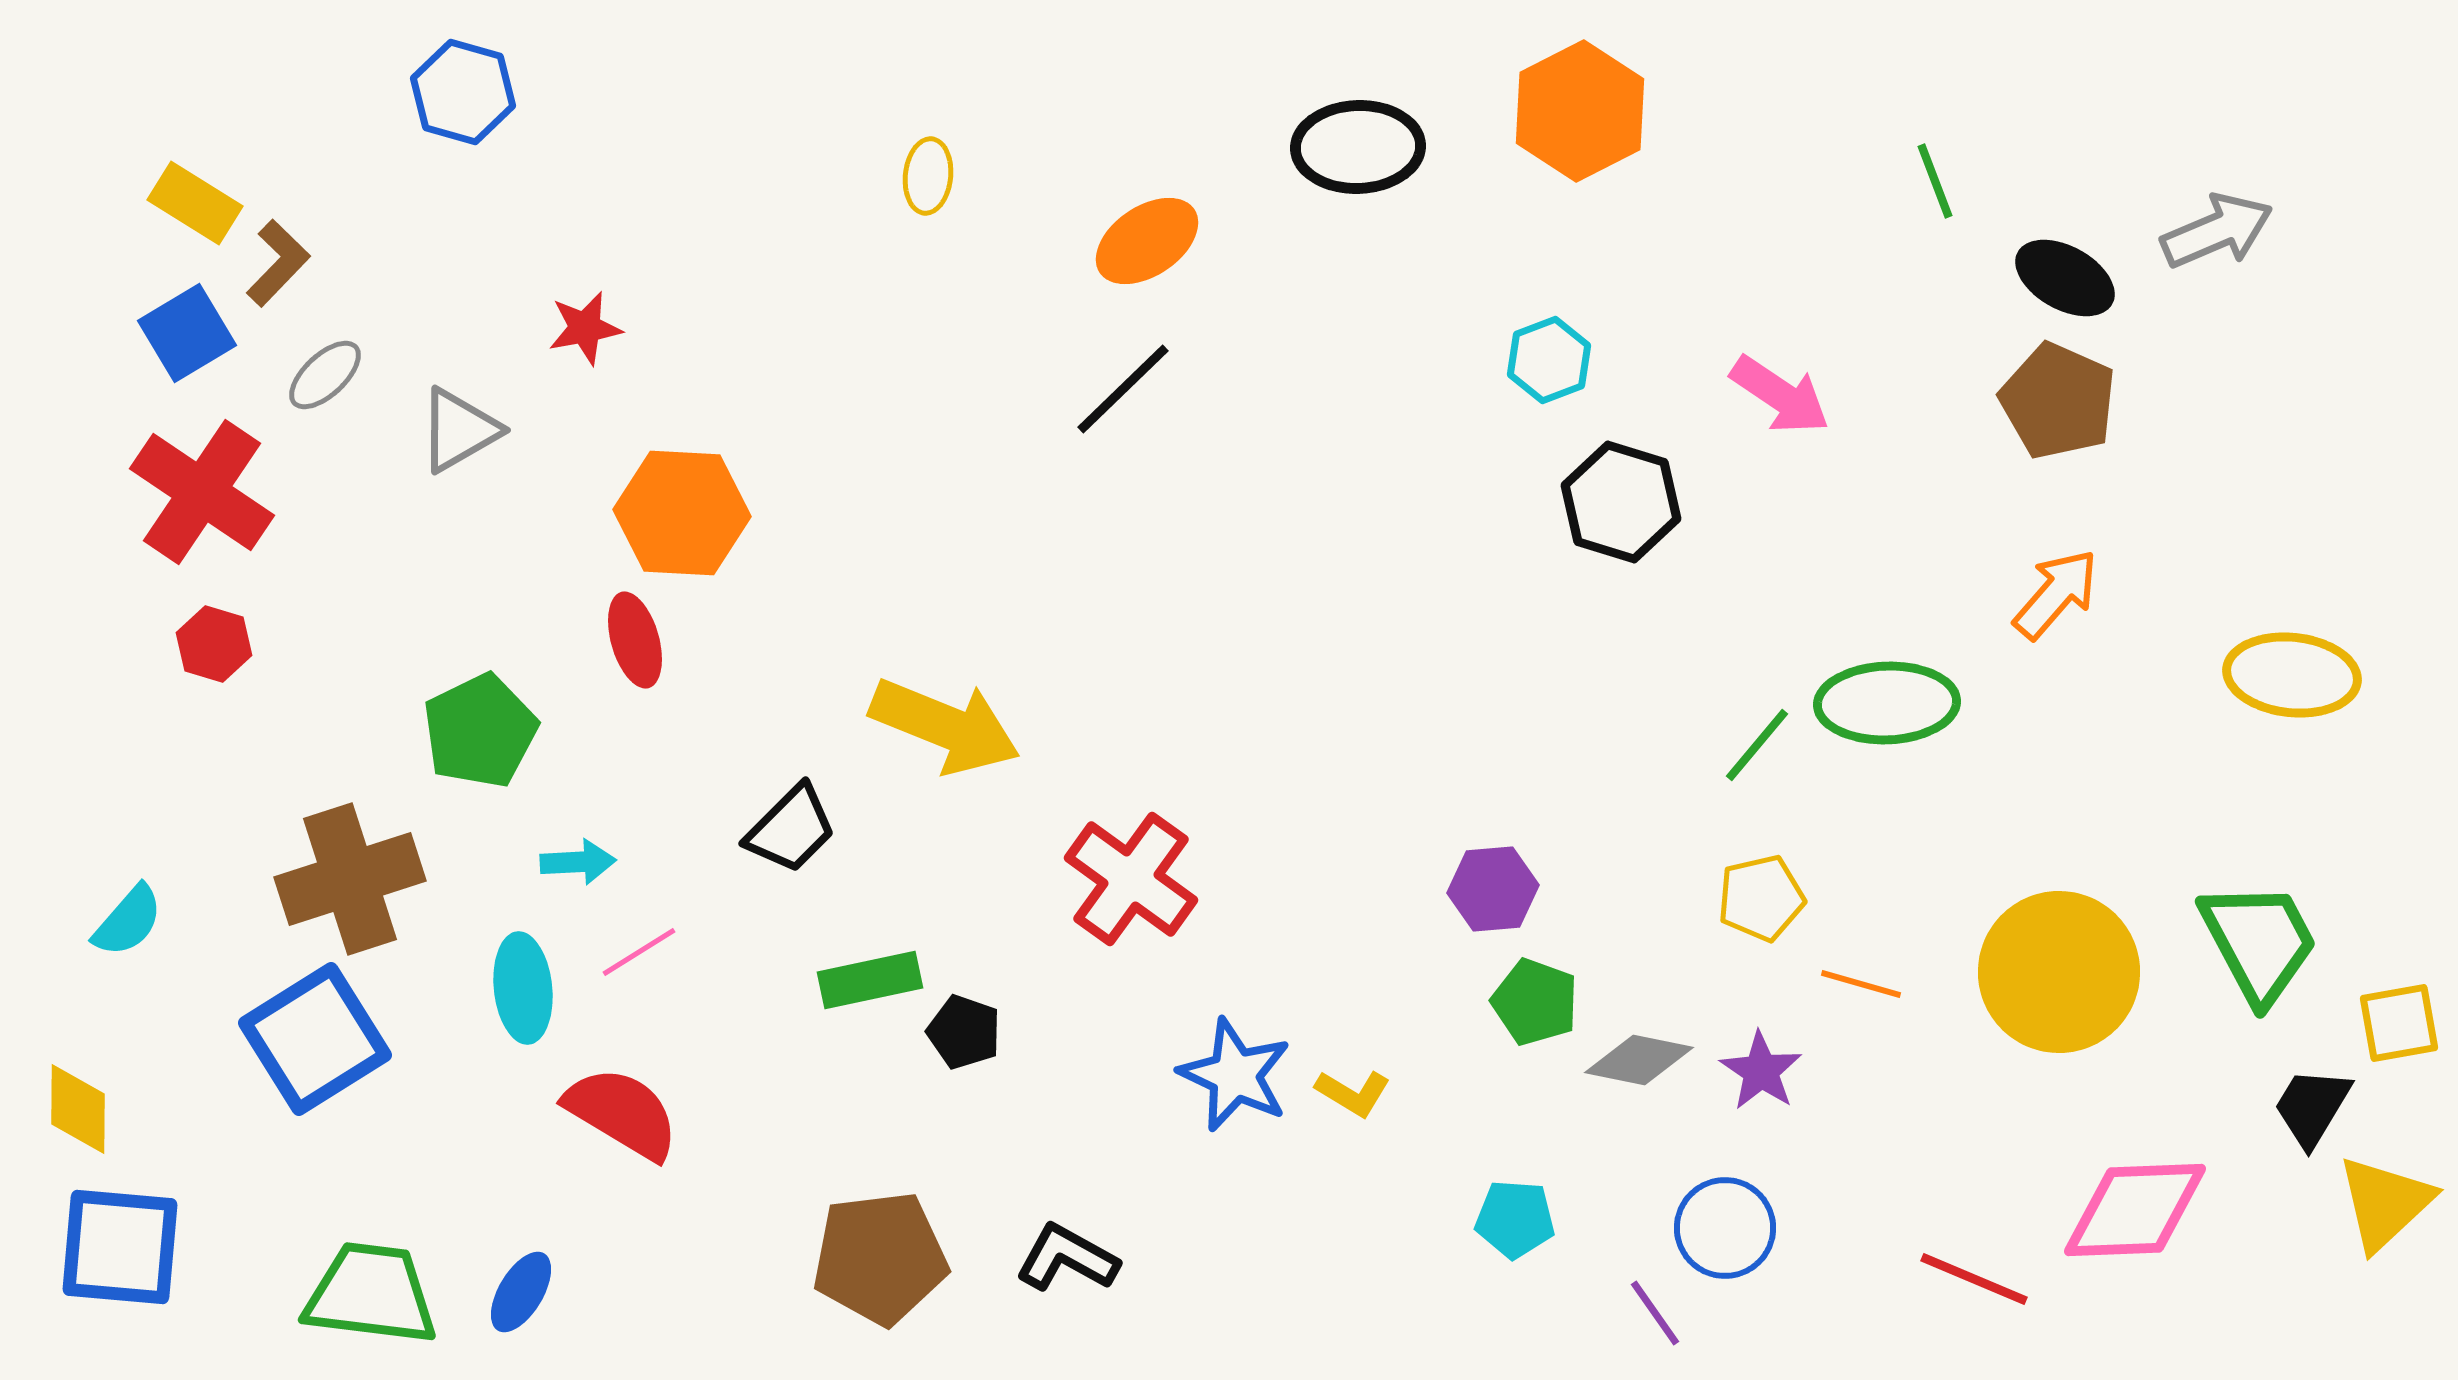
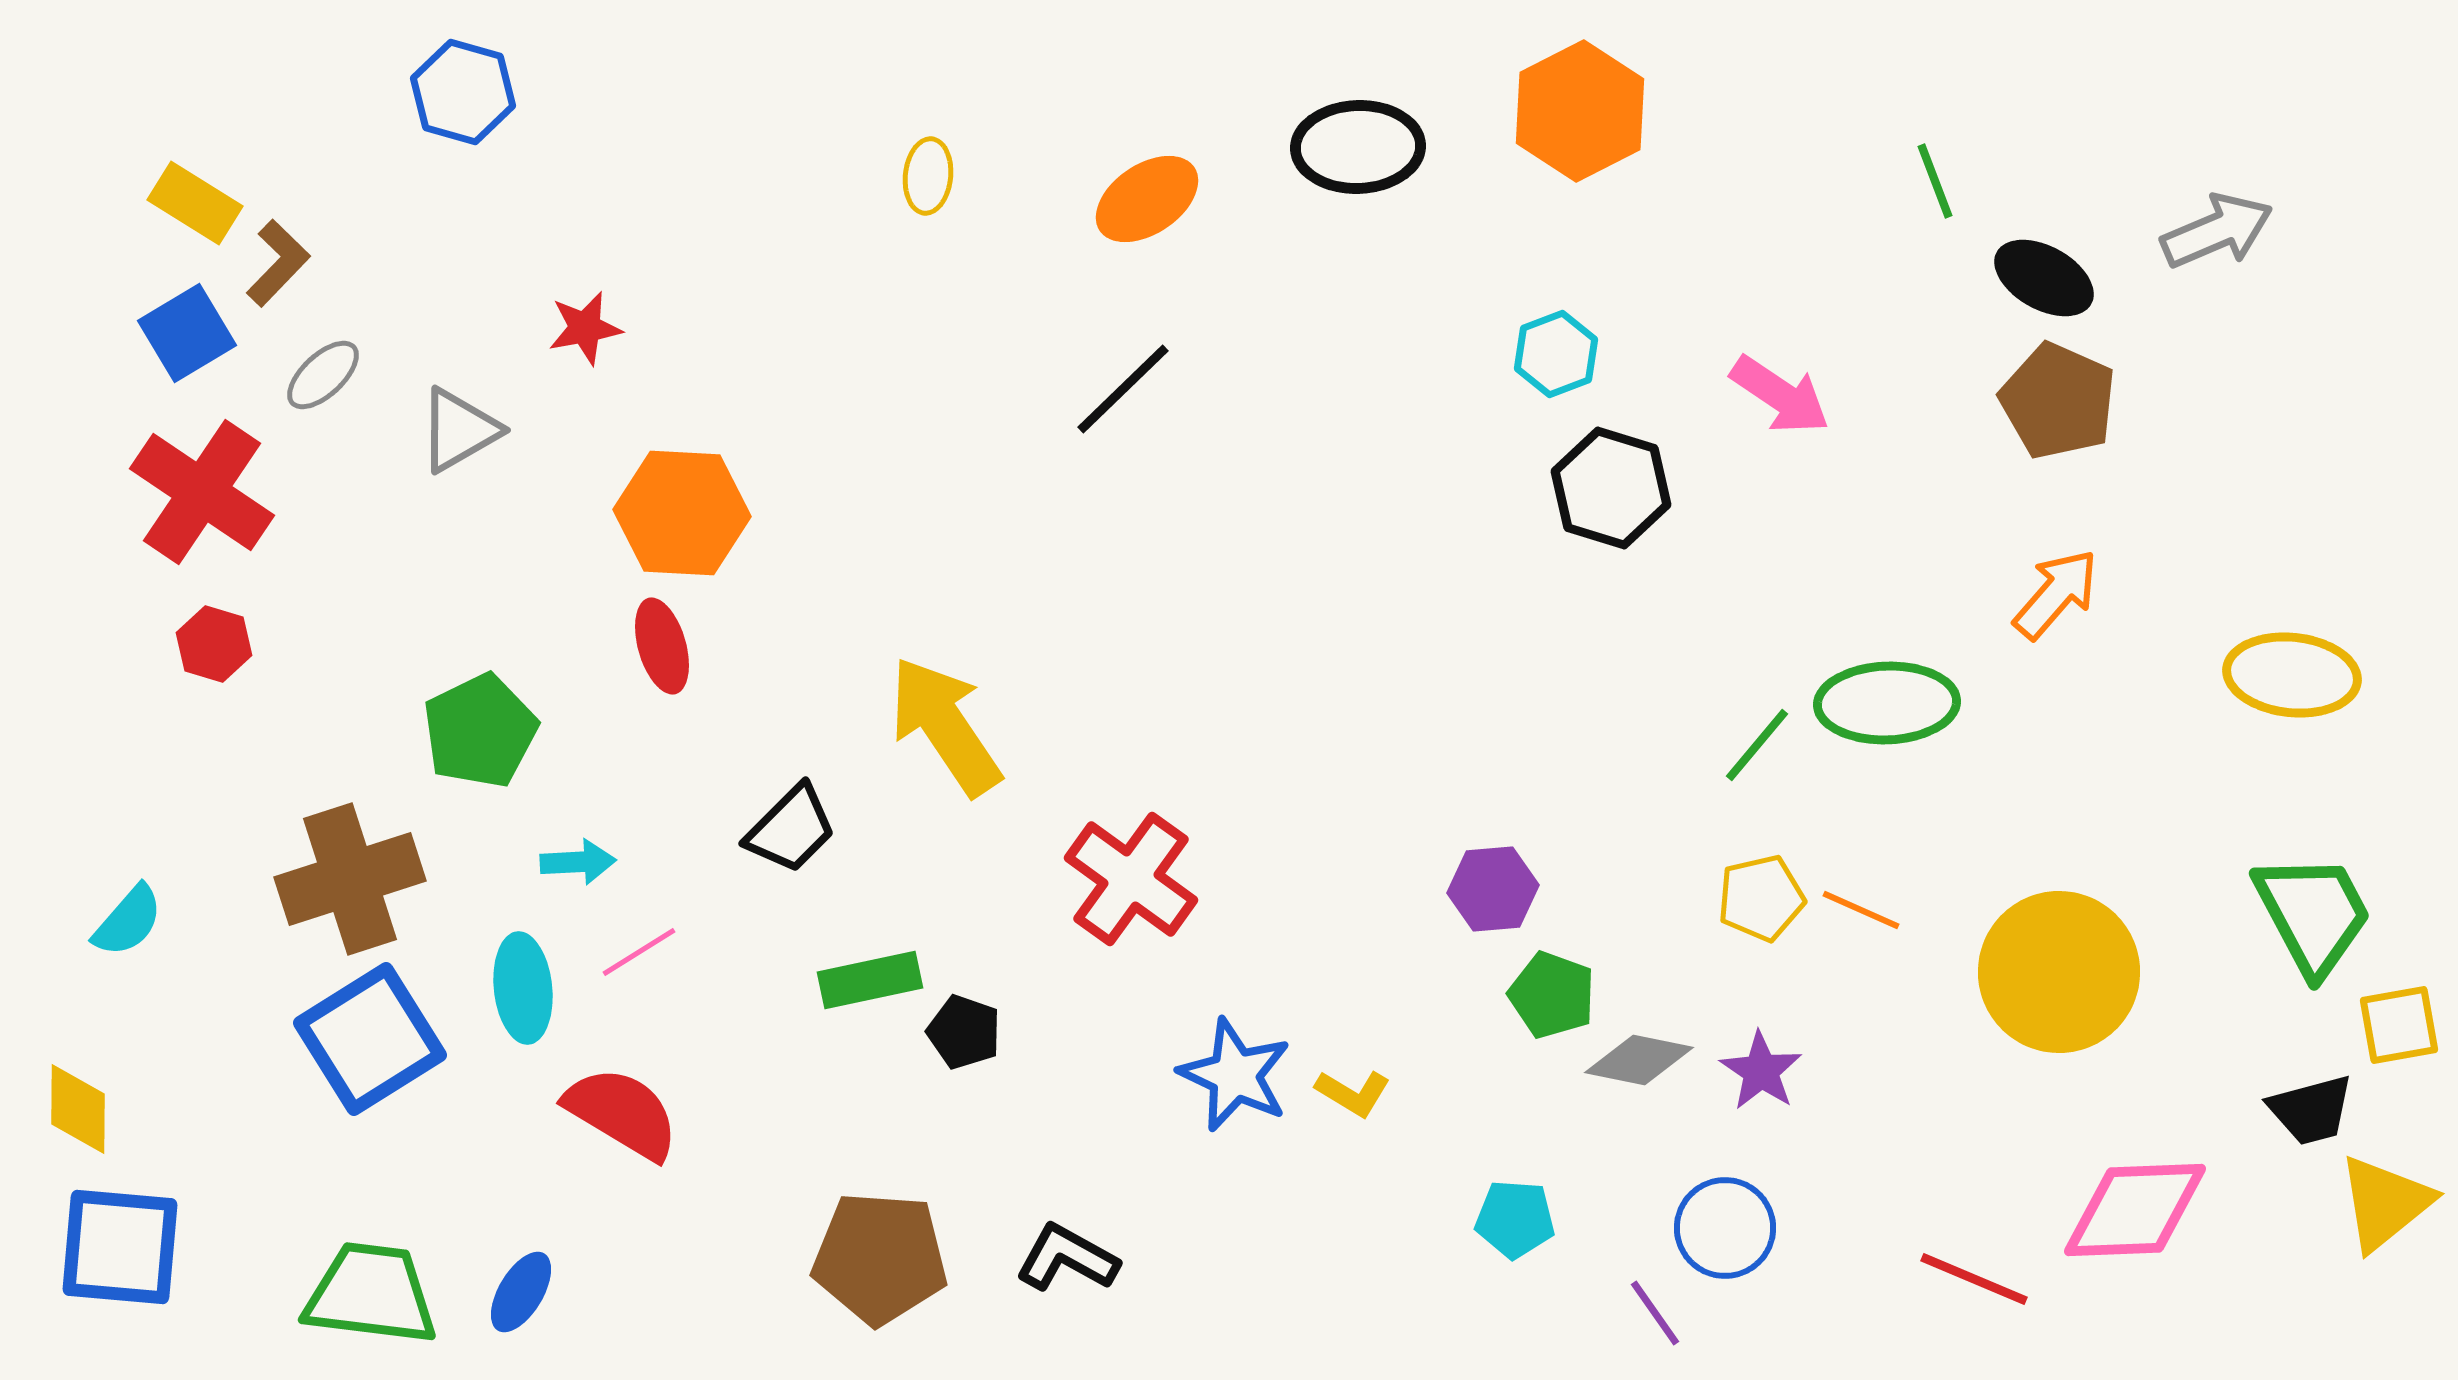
orange ellipse at (1147, 241): moved 42 px up
black ellipse at (2065, 278): moved 21 px left
cyan hexagon at (1549, 360): moved 7 px right, 6 px up
gray ellipse at (325, 375): moved 2 px left
black hexagon at (1621, 502): moved 10 px left, 14 px up
red ellipse at (635, 640): moved 27 px right, 6 px down
yellow arrow at (945, 726): rotated 146 degrees counterclockwise
green trapezoid at (2259, 942): moved 54 px right, 28 px up
orange line at (1861, 984): moved 74 px up; rotated 8 degrees clockwise
green pentagon at (1535, 1002): moved 17 px right, 7 px up
yellow square at (2399, 1023): moved 2 px down
blue square at (315, 1039): moved 55 px right
black trapezoid at (2312, 1107): moved 1 px left, 3 px down; rotated 136 degrees counterclockwise
yellow triangle at (2385, 1203): rotated 4 degrees clockwise
brown pentagon at (880, 1258): rotated 11 degrees clockwise
